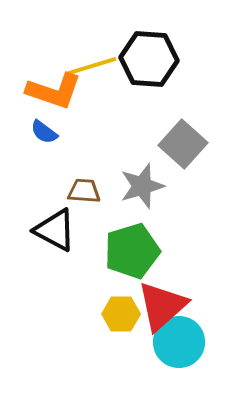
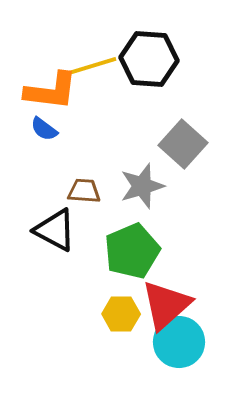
orange L-shape: moved 3 px left; rotated 12 degrees counterclockwise
blue semicircle: moved 3 px up
green pentagon: rotated 6 degrees counterclockwise
red triangle: moved 4 px right, 1 px up
